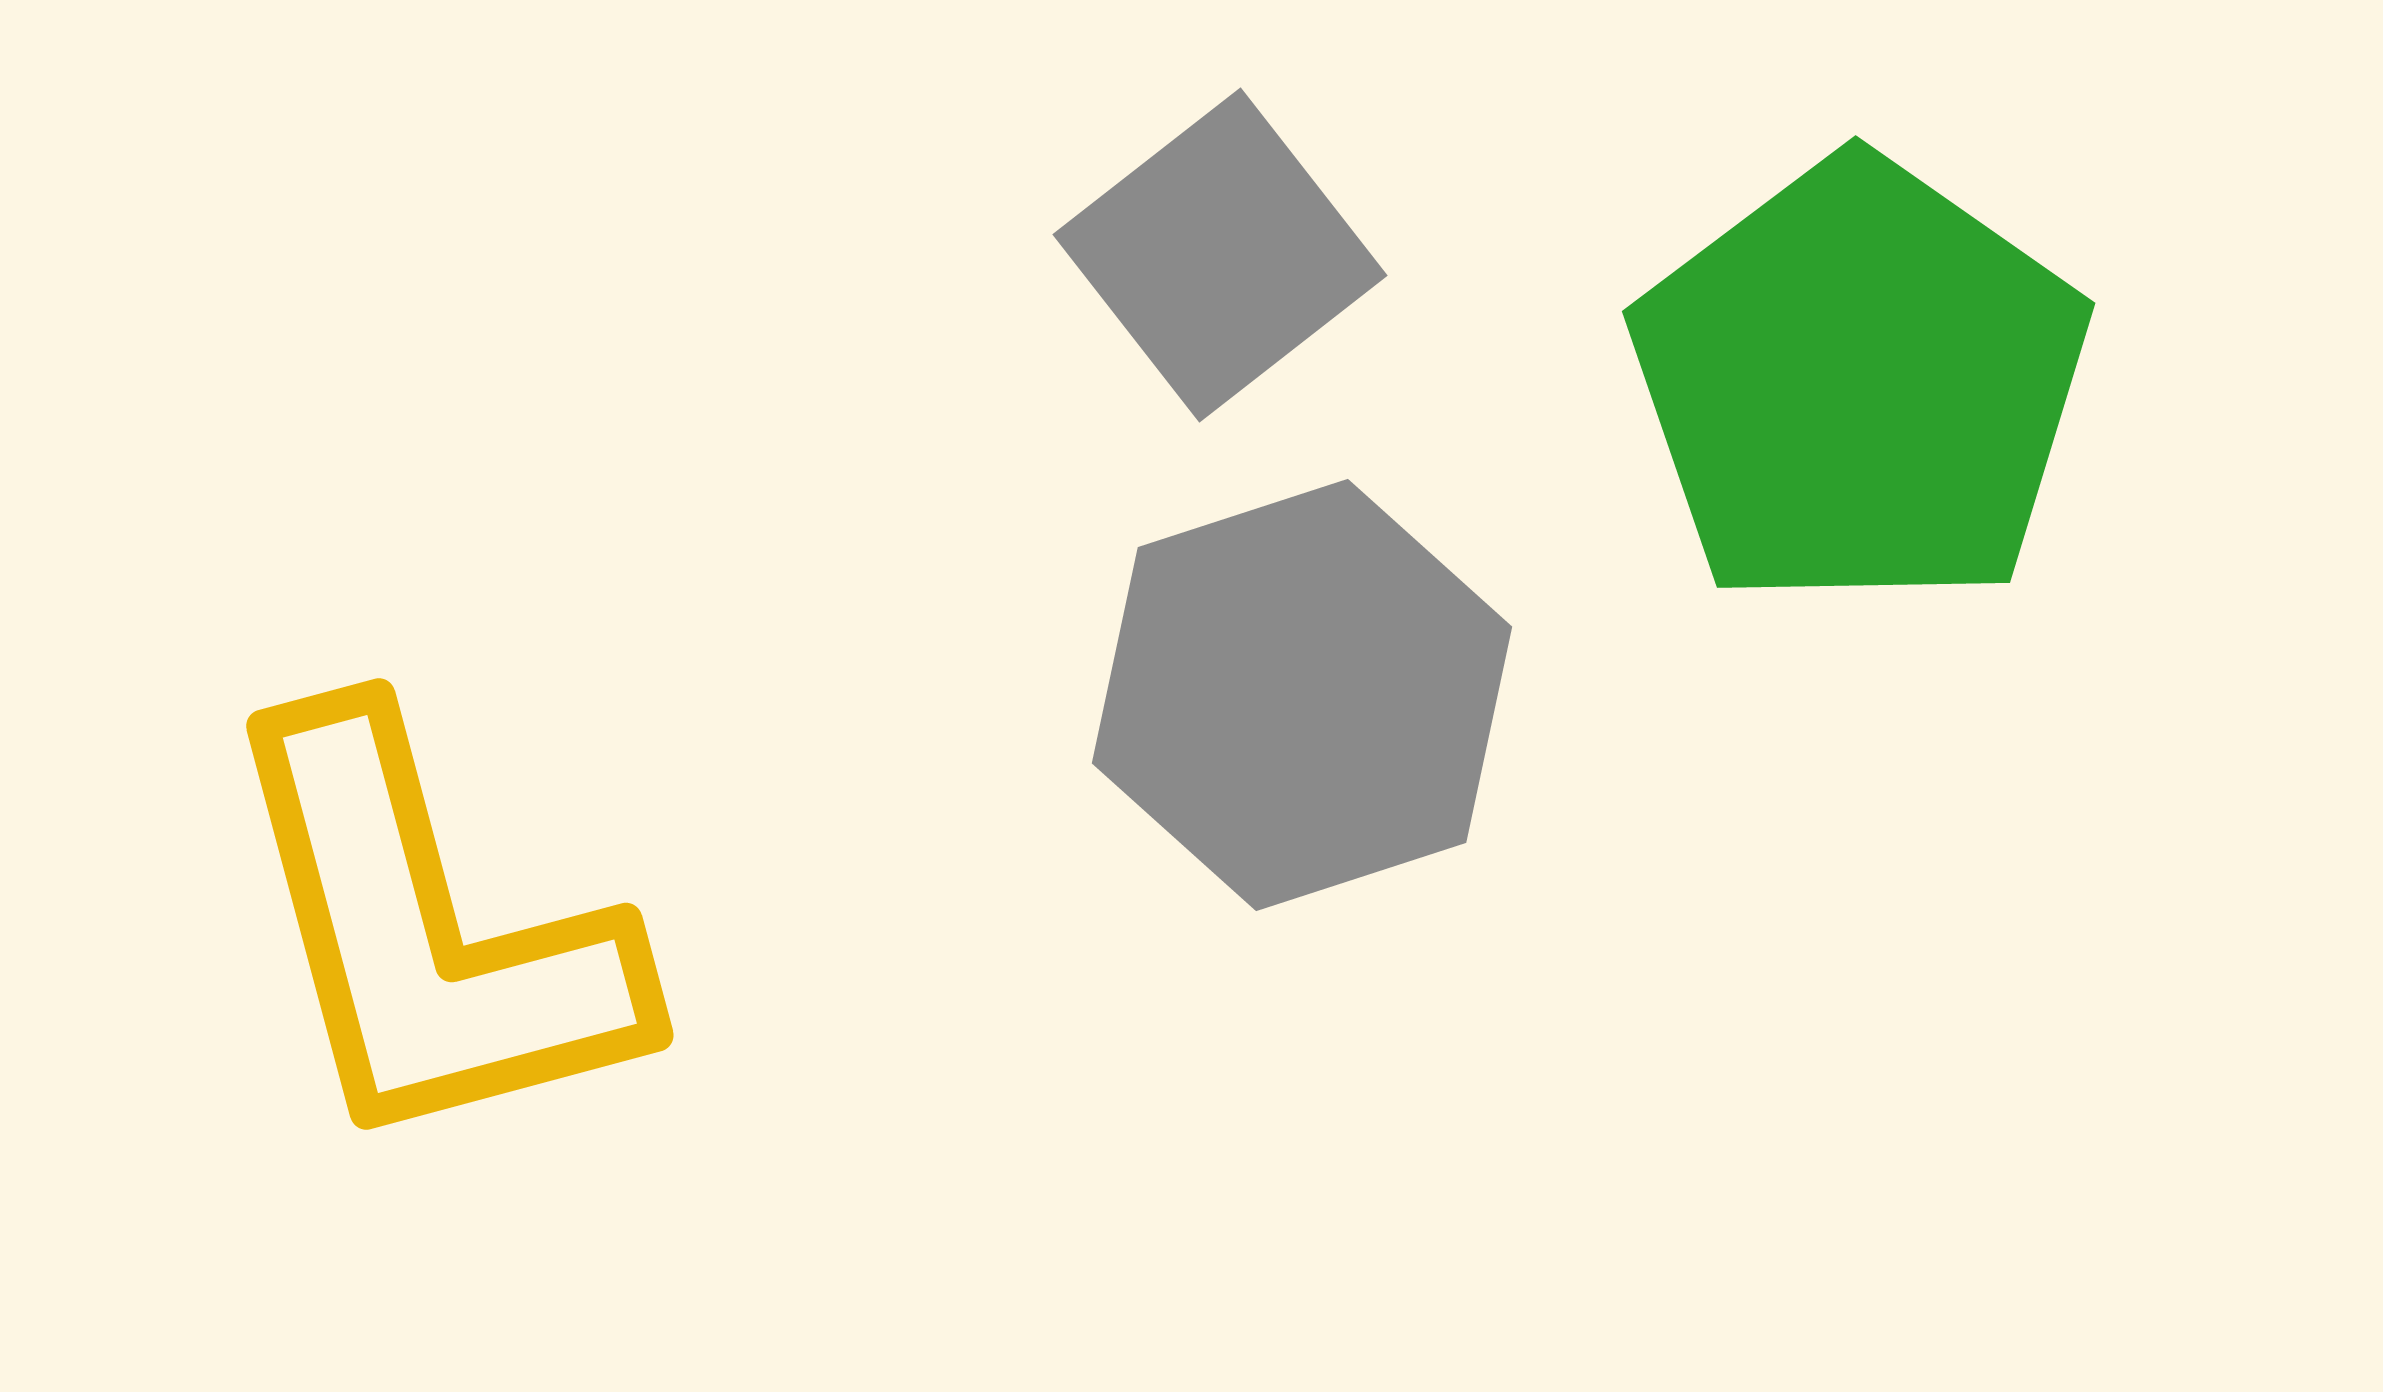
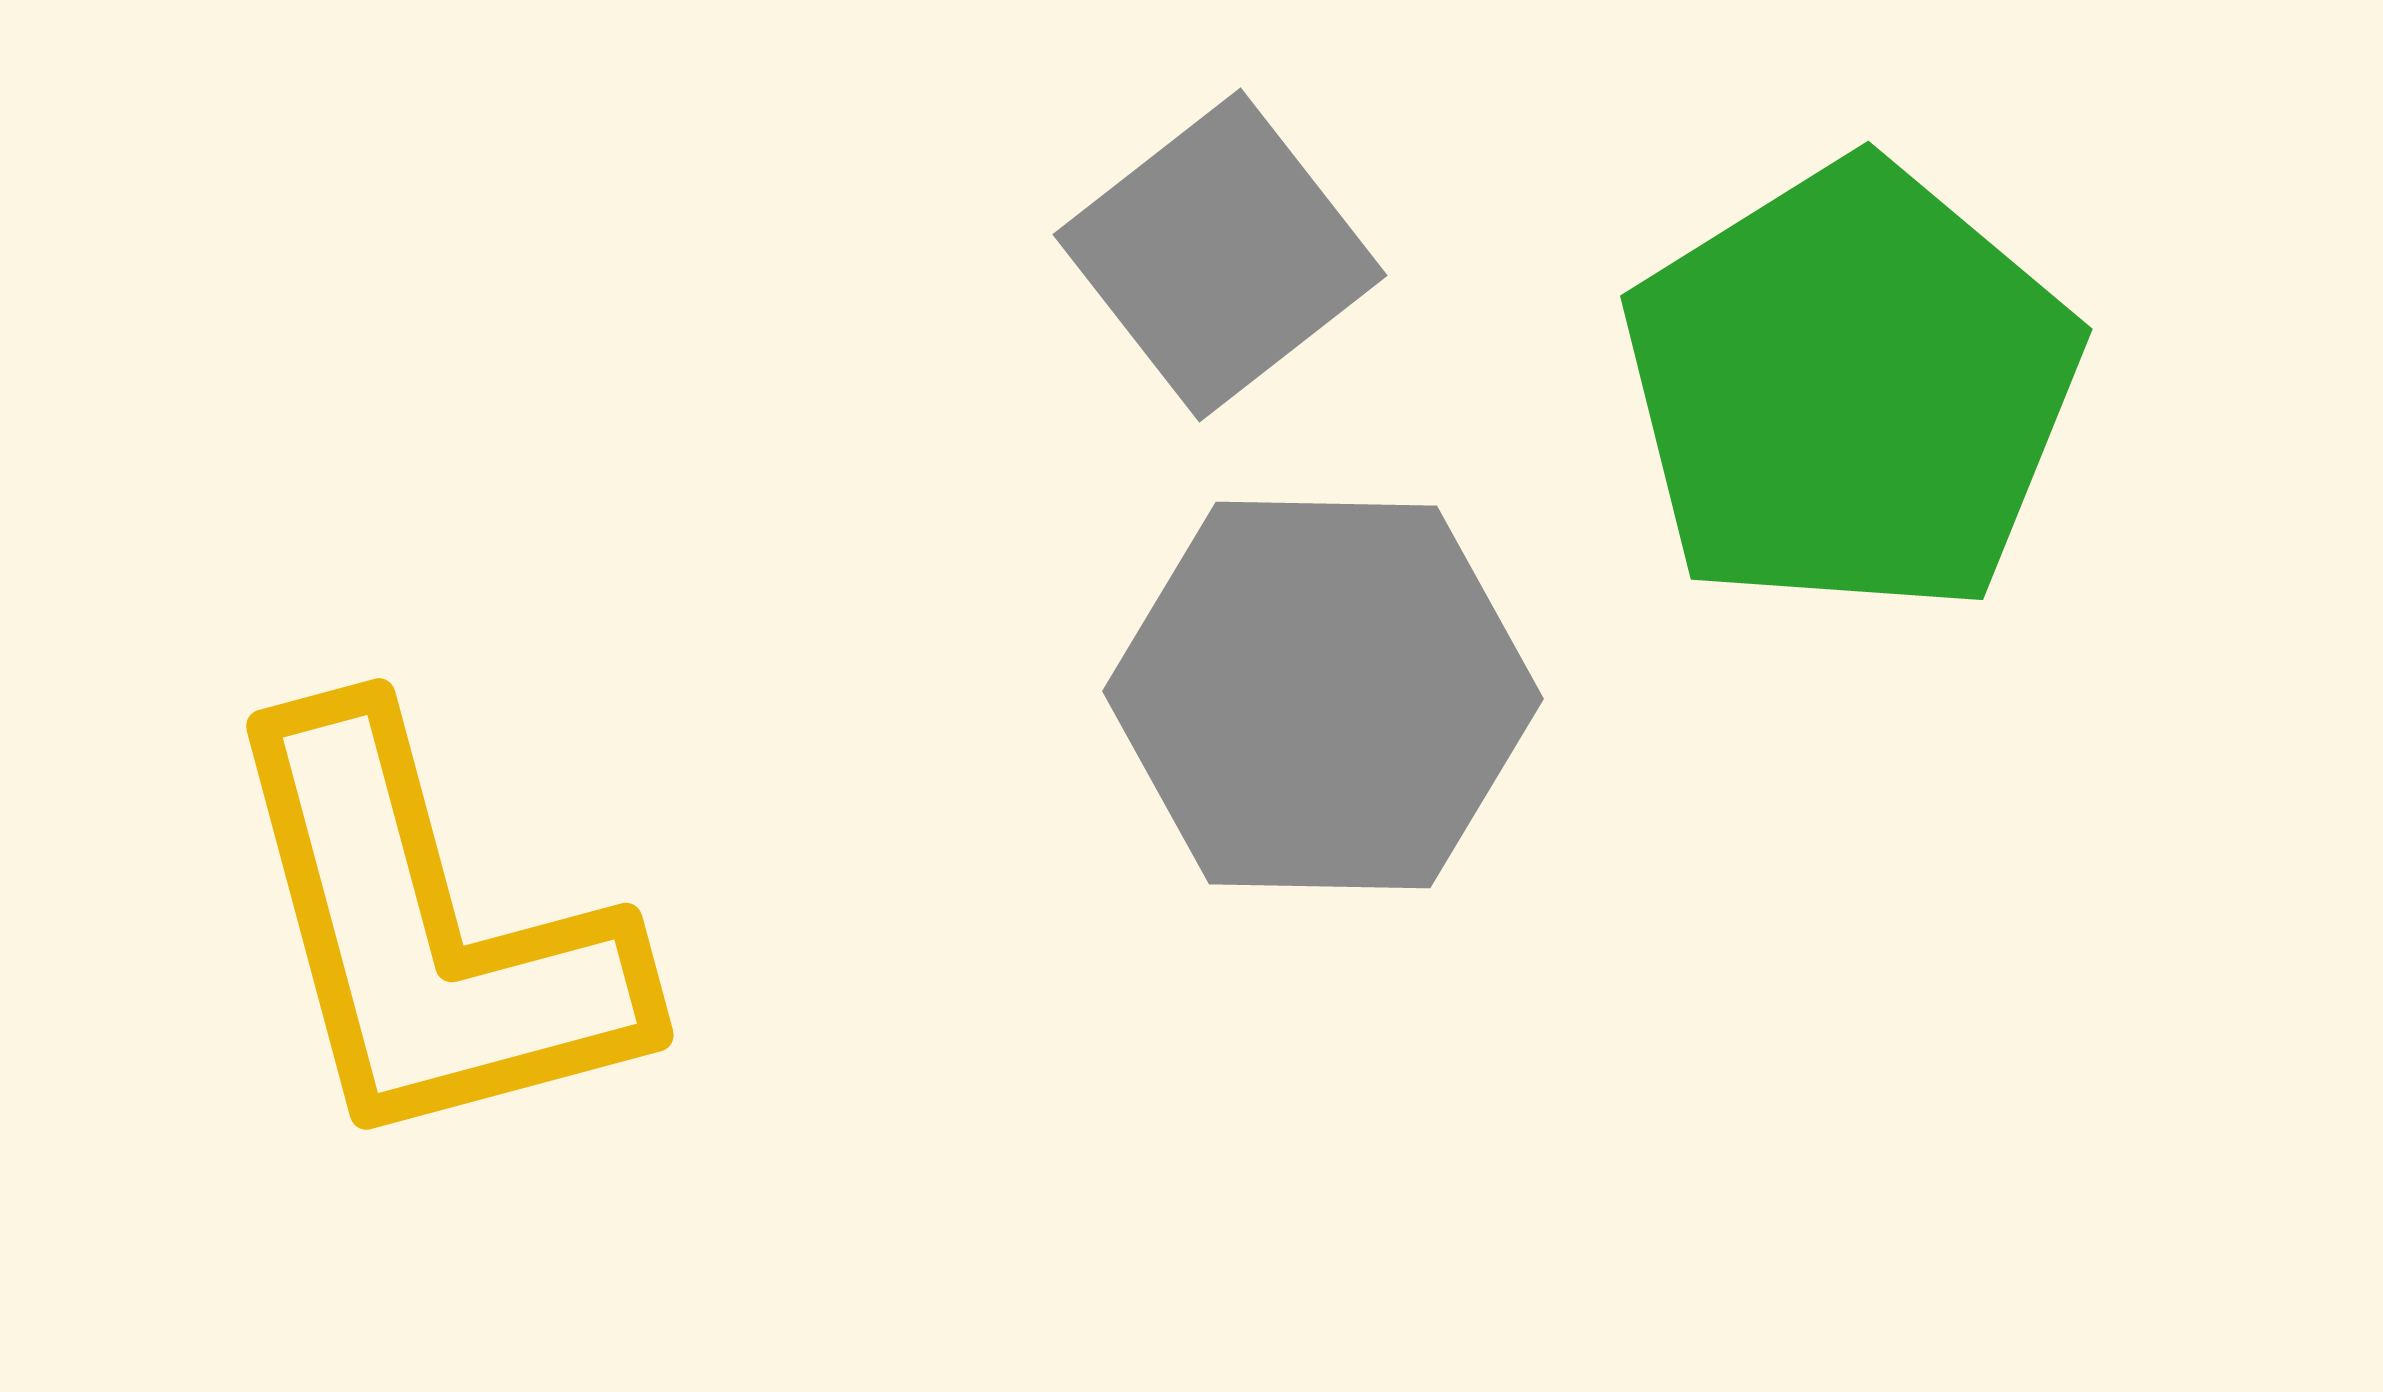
green pentagon: moved 9 px left, 5 px down; rotated 5 degrees clockwise
gray hexagon: moved 21 px right; rotated 19 degrees clockwise
